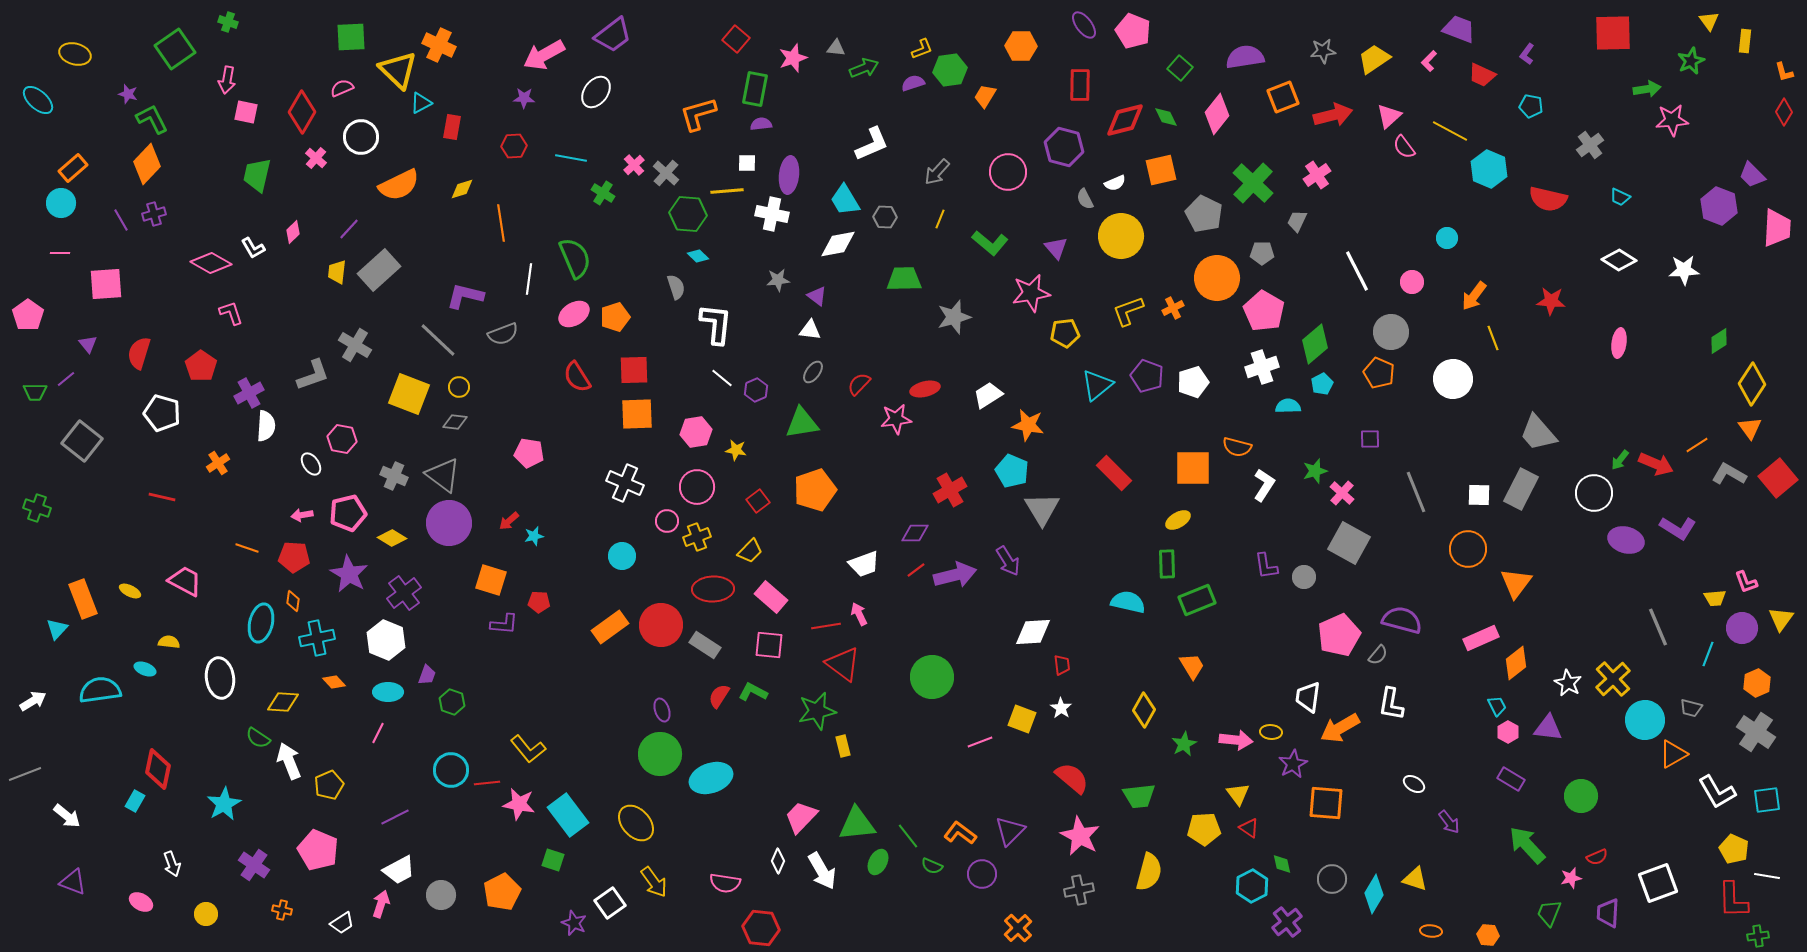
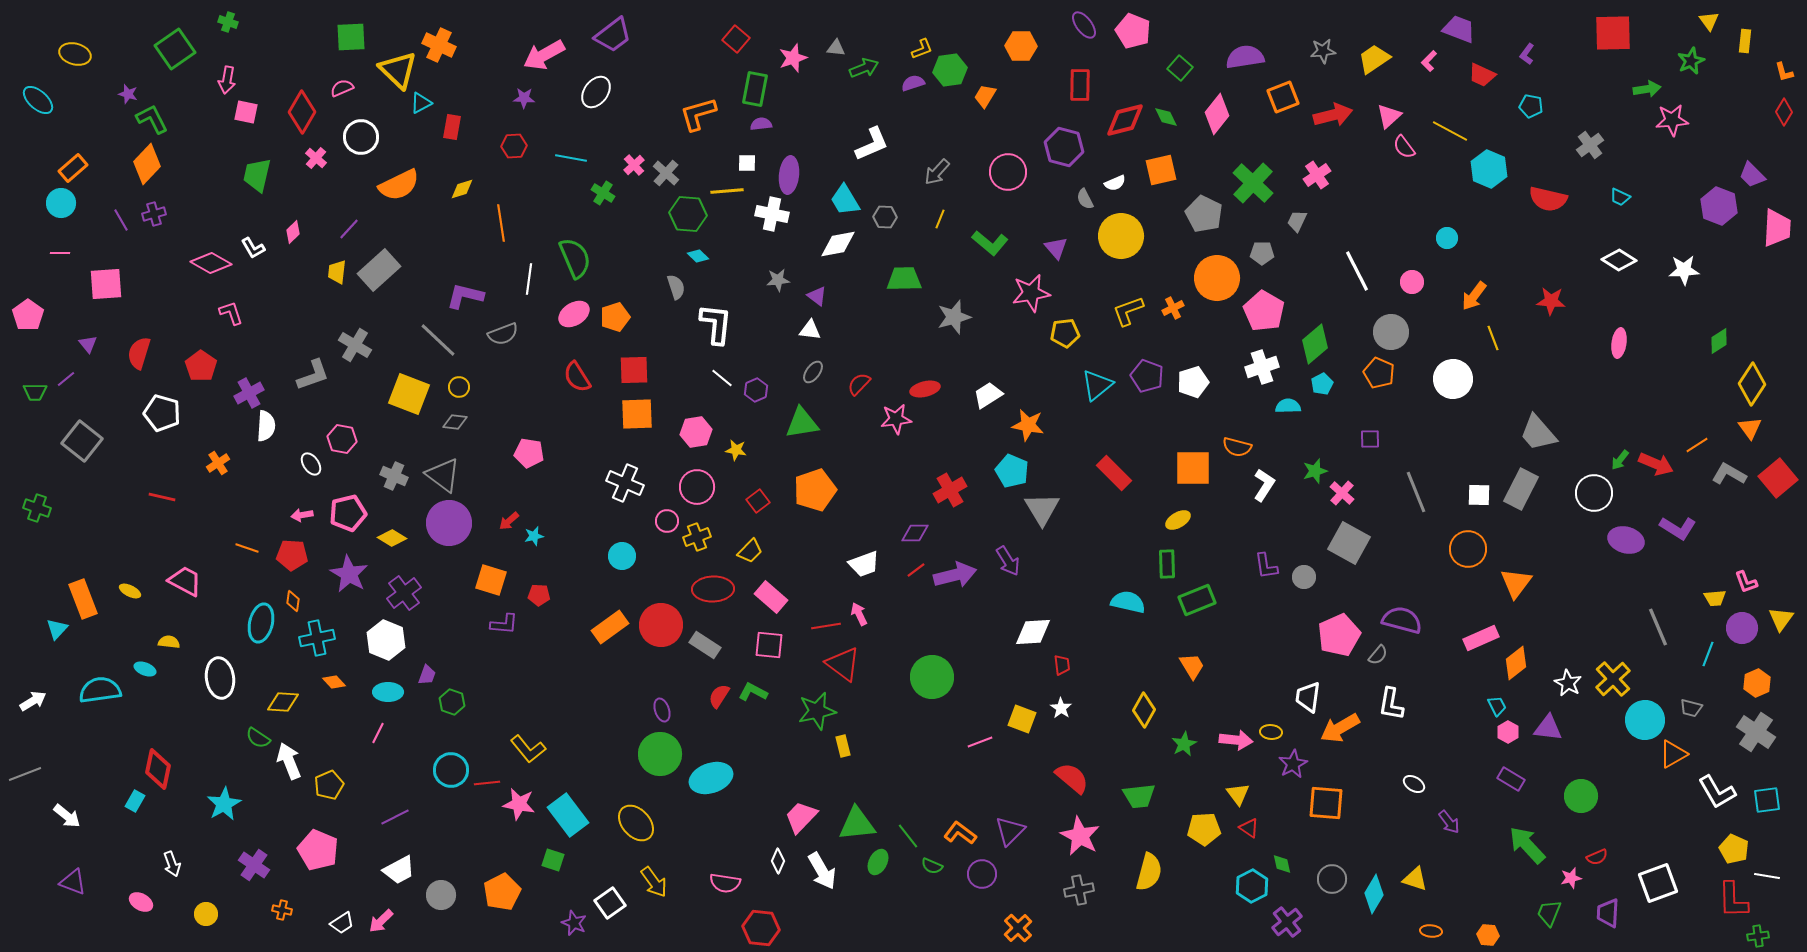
red pentagon at (294, 557): moved 2 px left, 2 px up
red pentagon at (539, 602): moved 7 px up
pink arrow at (381, 904): moved 17 px down; rotated 152 degrees counterclockwise
